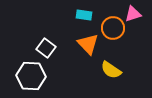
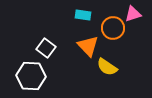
cyan rectangle: moved 1 px left
orange triangle: moved 2 px down
yellow semicircle: moved 4 px left, 3 px up
